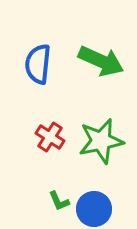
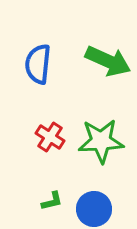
green arrow: moved 7 px right
green star: rotated 9 degrees clockwise
green L-shape: moved 7 px left; rotated 80 degrees counterclockwise
